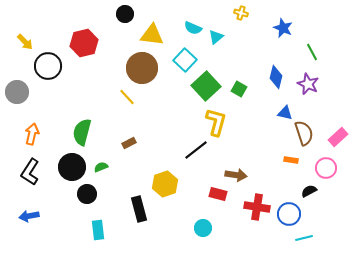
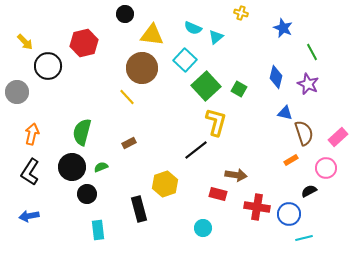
orange rectangle at (291, 160): rotated 40 degrees counterclockwise
